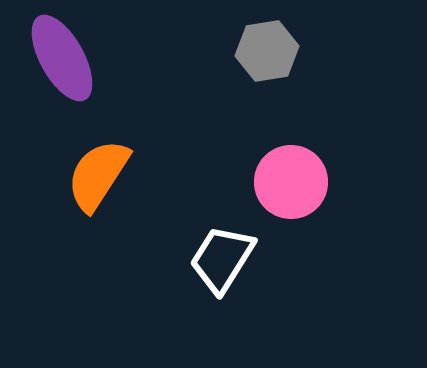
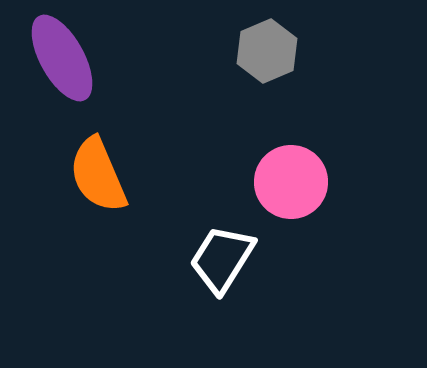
gray hexagon: rotated 14 degrees counterclockwise
orange semicircle: rotated 56 degrees counterclockwise
